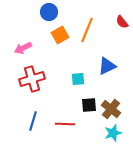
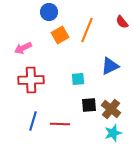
blue triangle: moved 3 px right
red cross: moved 1 px left, 1 px down; rotated 15 degrees clockwise
red line: moved 5 px left
